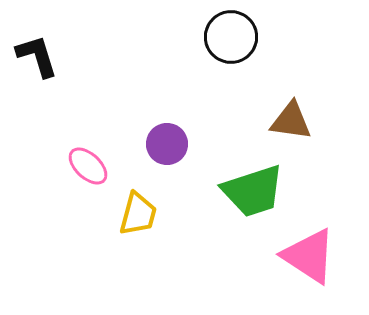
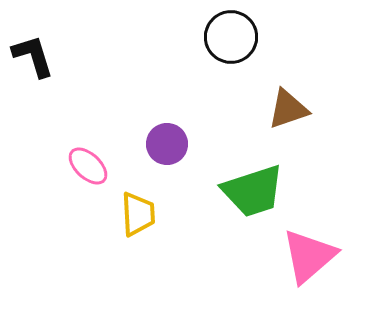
black L-shape: moved 4 px left
brown triangle: moved 3 px left, 12 px up; rotated 27 degrees counterclockwise
yellow trapezoid: rotated 18 degrees counterclockwise
pink triangle: rotated 46 degrees clockwise
